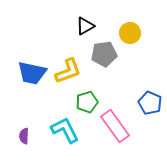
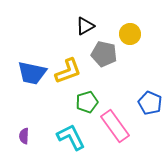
yellow circle: moved 1 px down
gray pentagon: rotated 20 degrees clockwise
cyan L-shape: moved 6 px right, 7 px down
